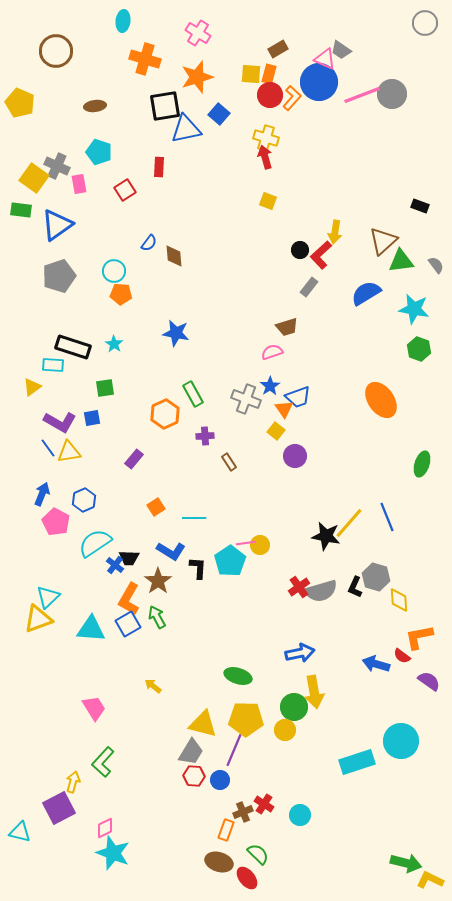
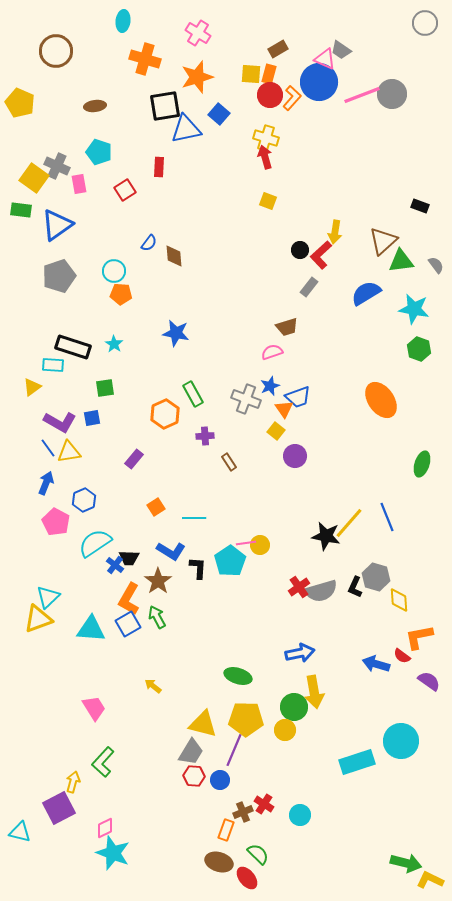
blue star at (270, 386): rotated 12 degrees clockwise
blue arrow at (42, 494): moved 4 px right, 11 px up
